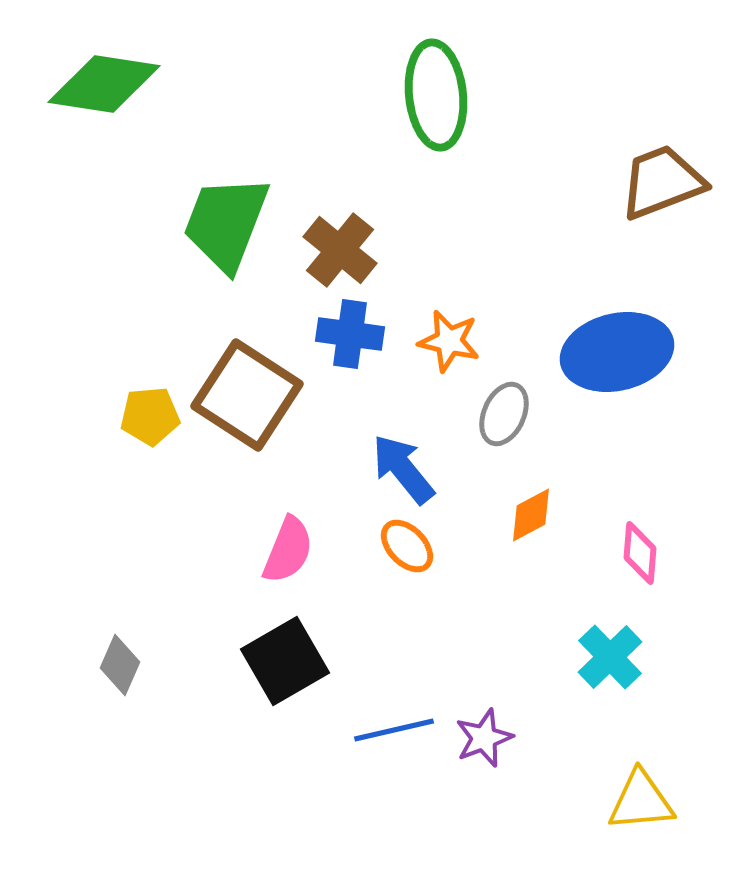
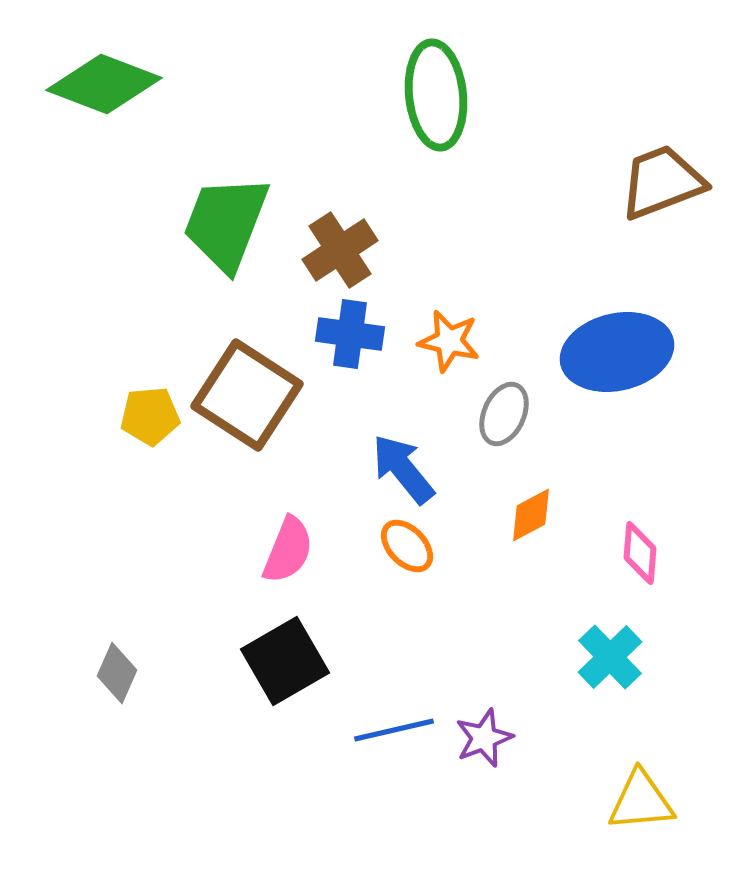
green diamond: rotated 12 degrees clockwise
brown cross: rotated 18 degrees clockwise
gray diamond: moved 3 px left, 8 px down
